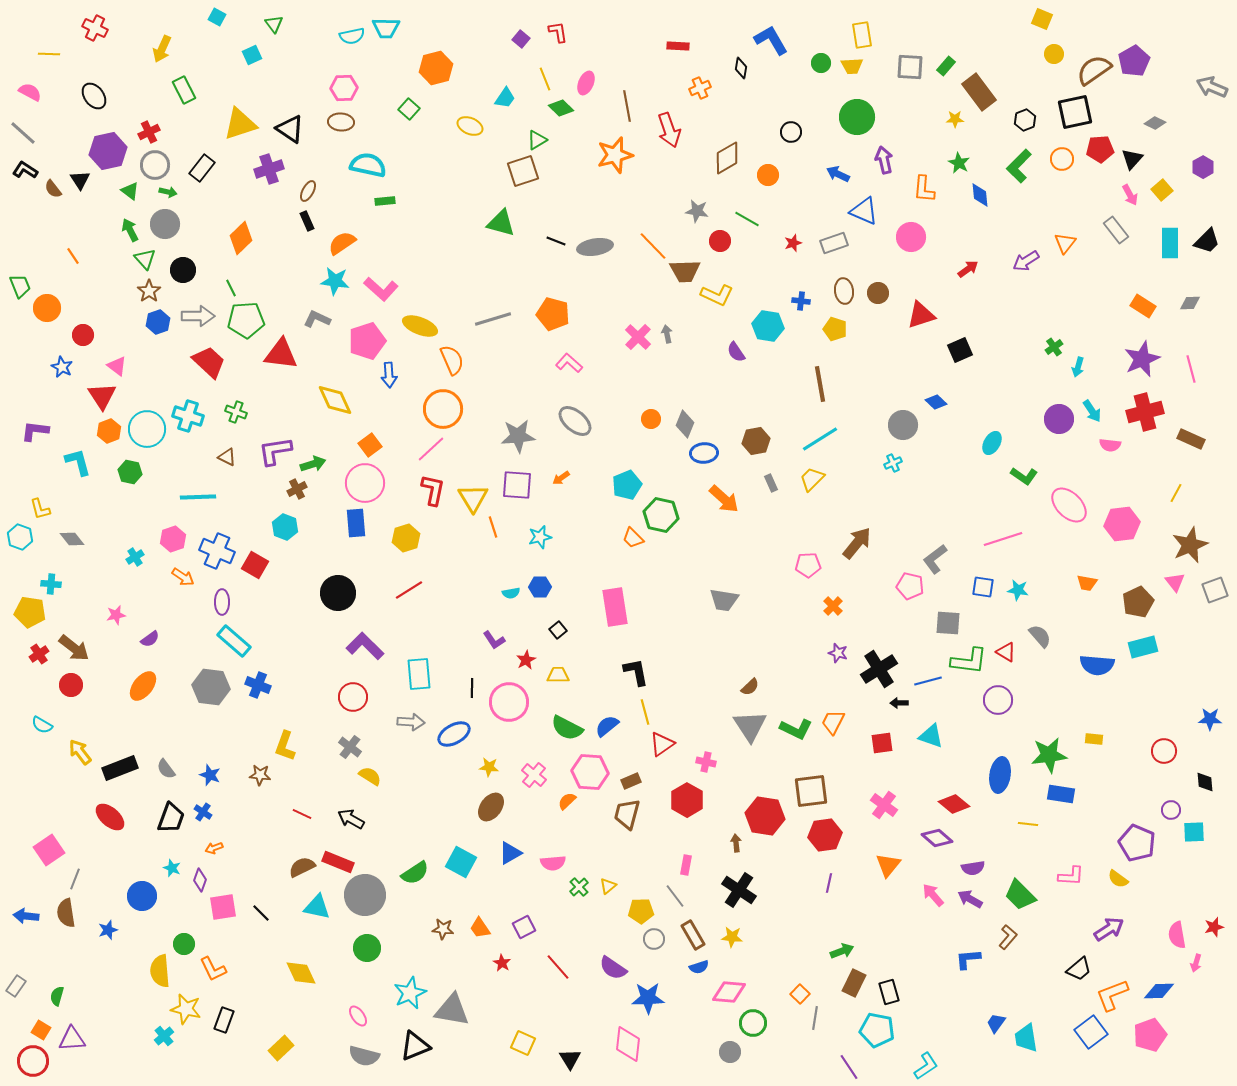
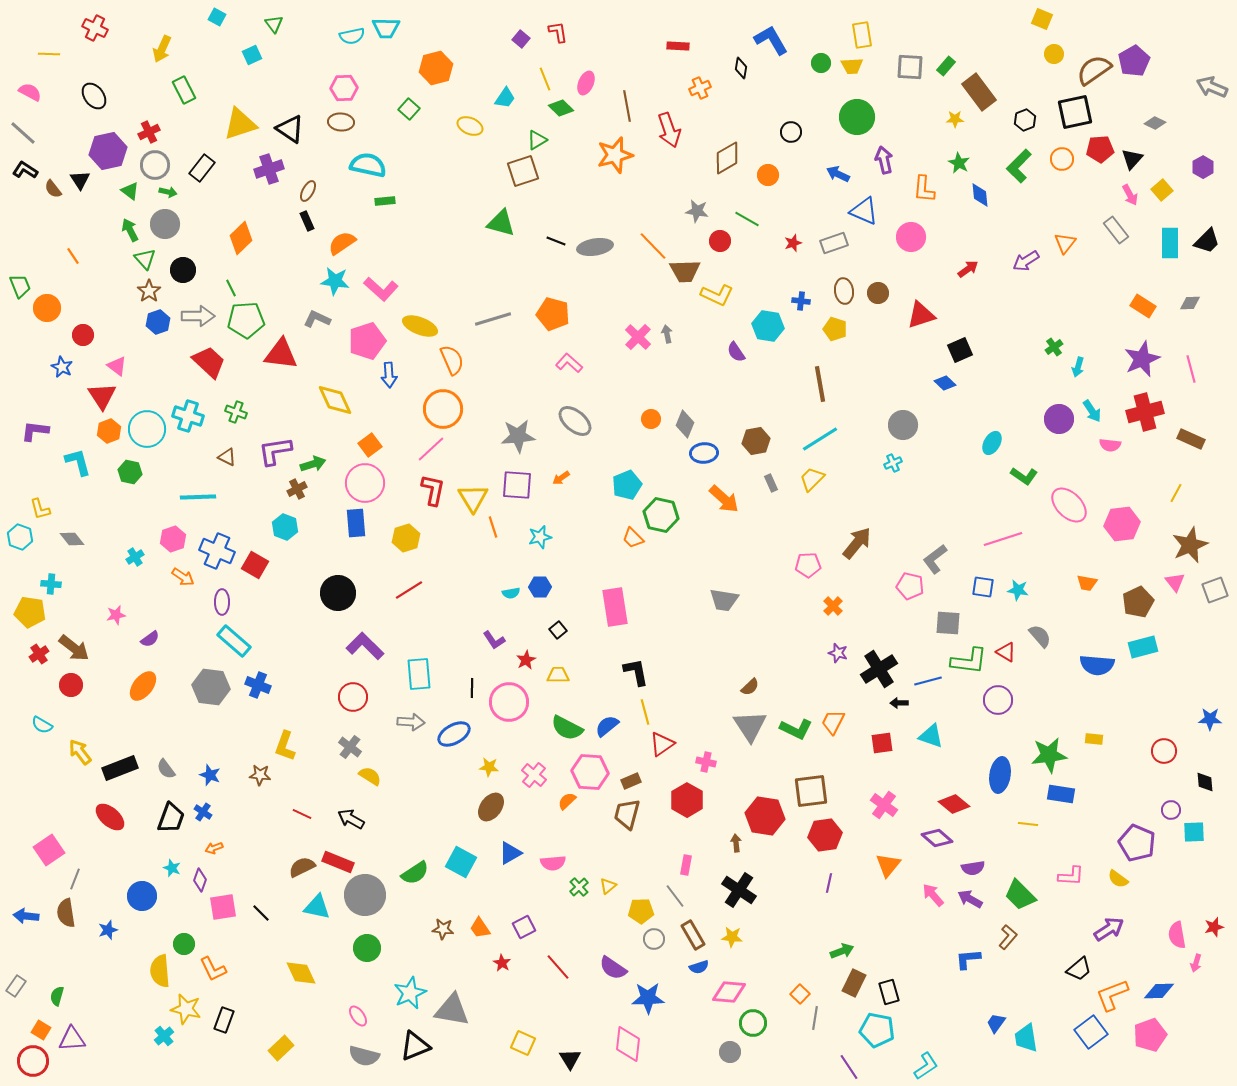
blue diamond at (936, 402): moved 9 px right, 19 px up
